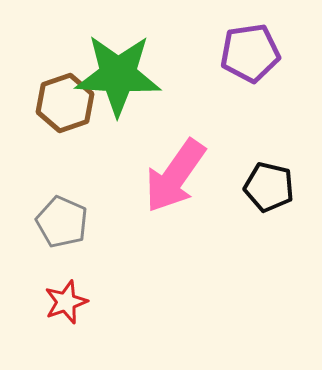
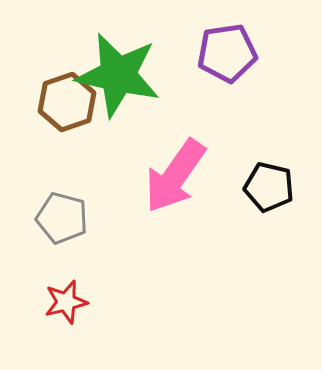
purple pentagon: moved 23 px left
green star: rotated 10 degrees clockwise
brown hexagon: moved 2 px right, 1 px up
gray pentagon: moved 4 px up; rotated 9 degrees counterclockwise
red star: rotated 6 degrees clockwise
